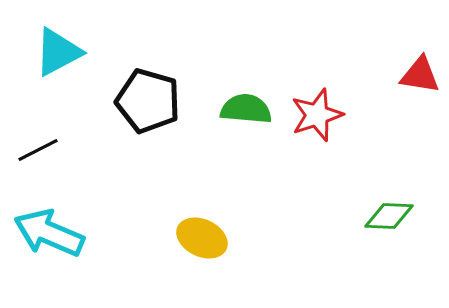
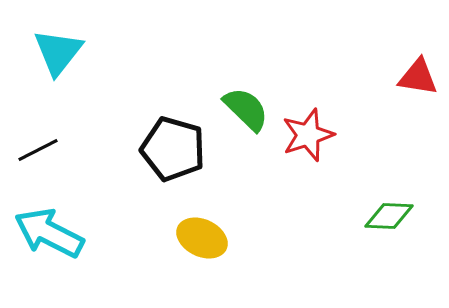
cyan triangle: rotated 24 degrees counterclockwise
red triangle: moved 2 px left, 2 px down
black pentagon: moved 25 px right, 48 px down
green semicircle: rotated 39 degrees clockwise
red star: moved 9 px left, 20 px down
cyan arrow: rotated 4 degrees clockwise
